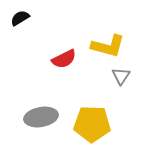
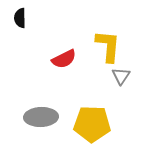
black semicircle: rotated 60 degrees counterclockwise
yellow L-shape: rotated 100 degrees counterclockwise
gray ellipse: rotated 8 degrees clockwise
